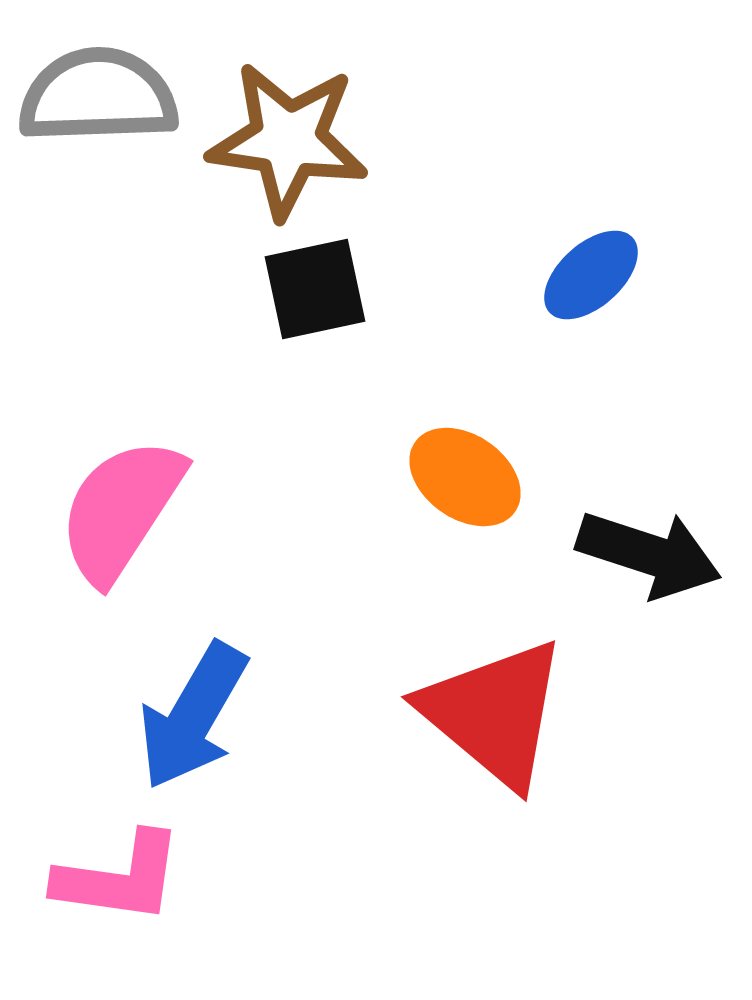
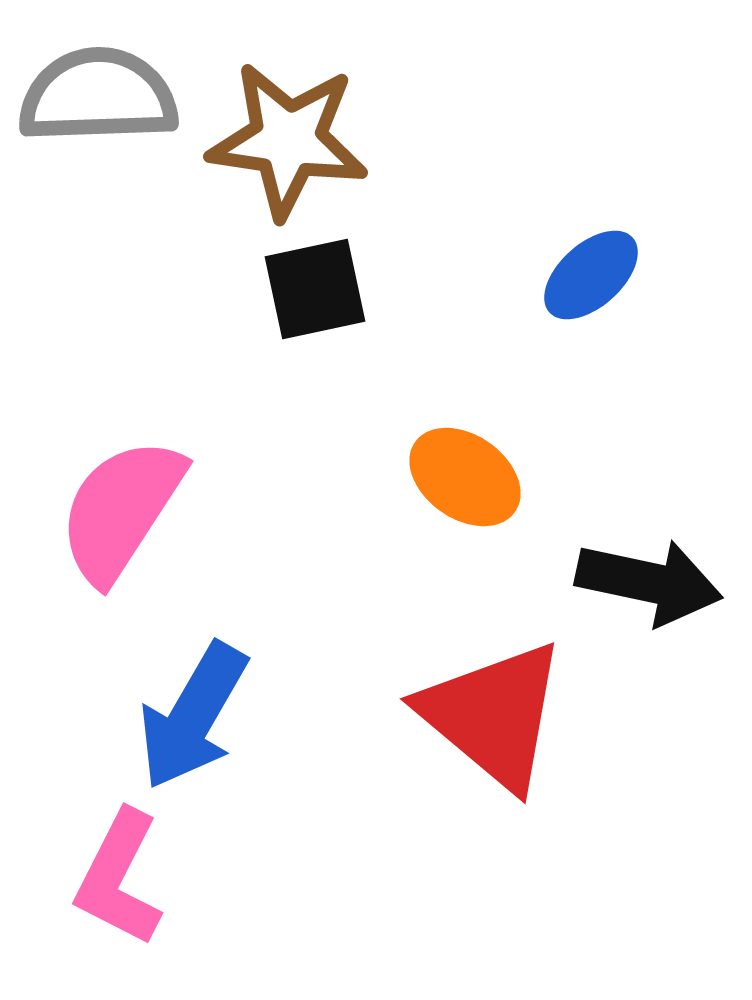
black arrow: moved 28 px down; rotated 6 degrees counterclockwise
red triangle: moved 1 px left, 2 px down
pink L-shape: rotated 109 degrees clockwise
